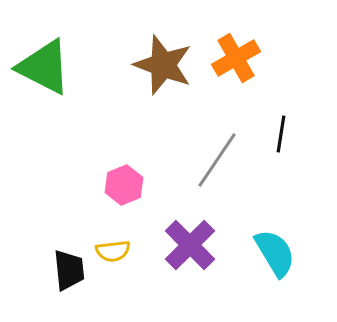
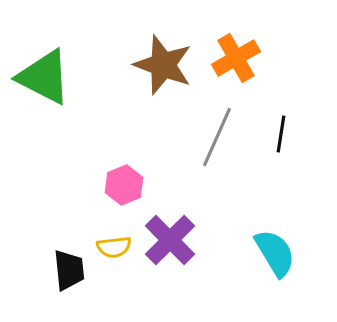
green triangle: moved 10 px down
gray line: moved 23 px up; rotated 10 degrees counterclockwise
purple cross: moved 20 px left, 5 px up
yellow semicircle: moved 1 px right, 4 px up
